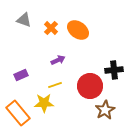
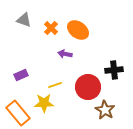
purple arrow: moved 7 px right, 6 px up; rotated 144 degrees counterclockwise
red circle: moved 2 px left, 1 px down
brown star: rotated 12 degrees counterclockwise
